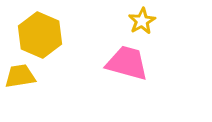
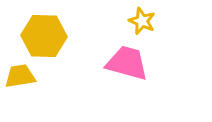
yellow star: rotated 20 degrees counterclockwise
yellow hexagon: moved 4 px right, 1 px down; rotated 21 degrees counterclockwise
